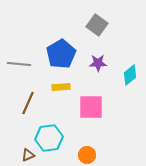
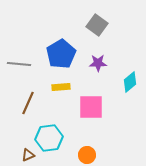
cyan diamond: moved 7 px down
